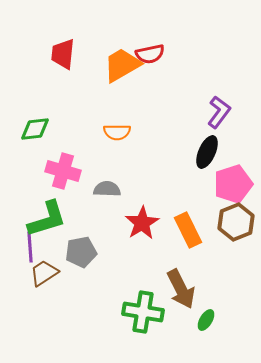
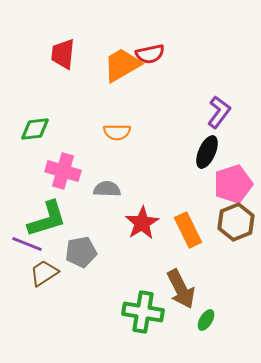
purple line: moved 3 px left, 3 px up; rotated 64 degrees counterclockwise
